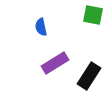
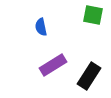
purple rectangle: moved 2 px left, 2 px down
